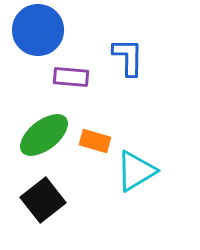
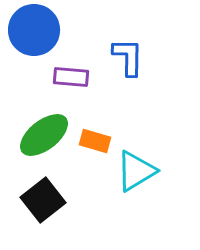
blue circle: moved 4 px left
